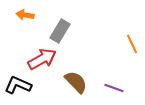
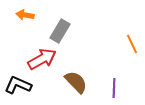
purple line: rotated 72 degrees clockwise
